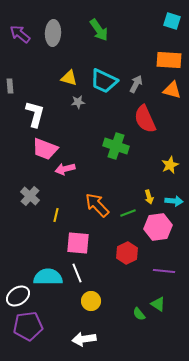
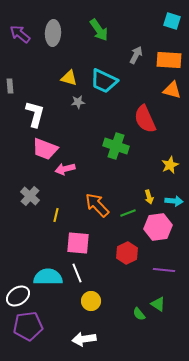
gray arrow: moved 29 px up
purple line: moved 1 px up
